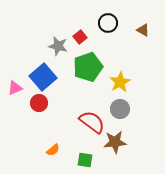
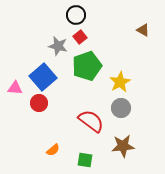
black circle: moved 32 px left, 8 px up
green pentagon: moved 1 px left, 1 px up
pink triangle: rotated 28 degrees clockwise
gray circle: moved 1 px right, 1 px up
red semicircle: moved 1 px left, 1 px up
brown star: moved 8 px right, 4 px down
